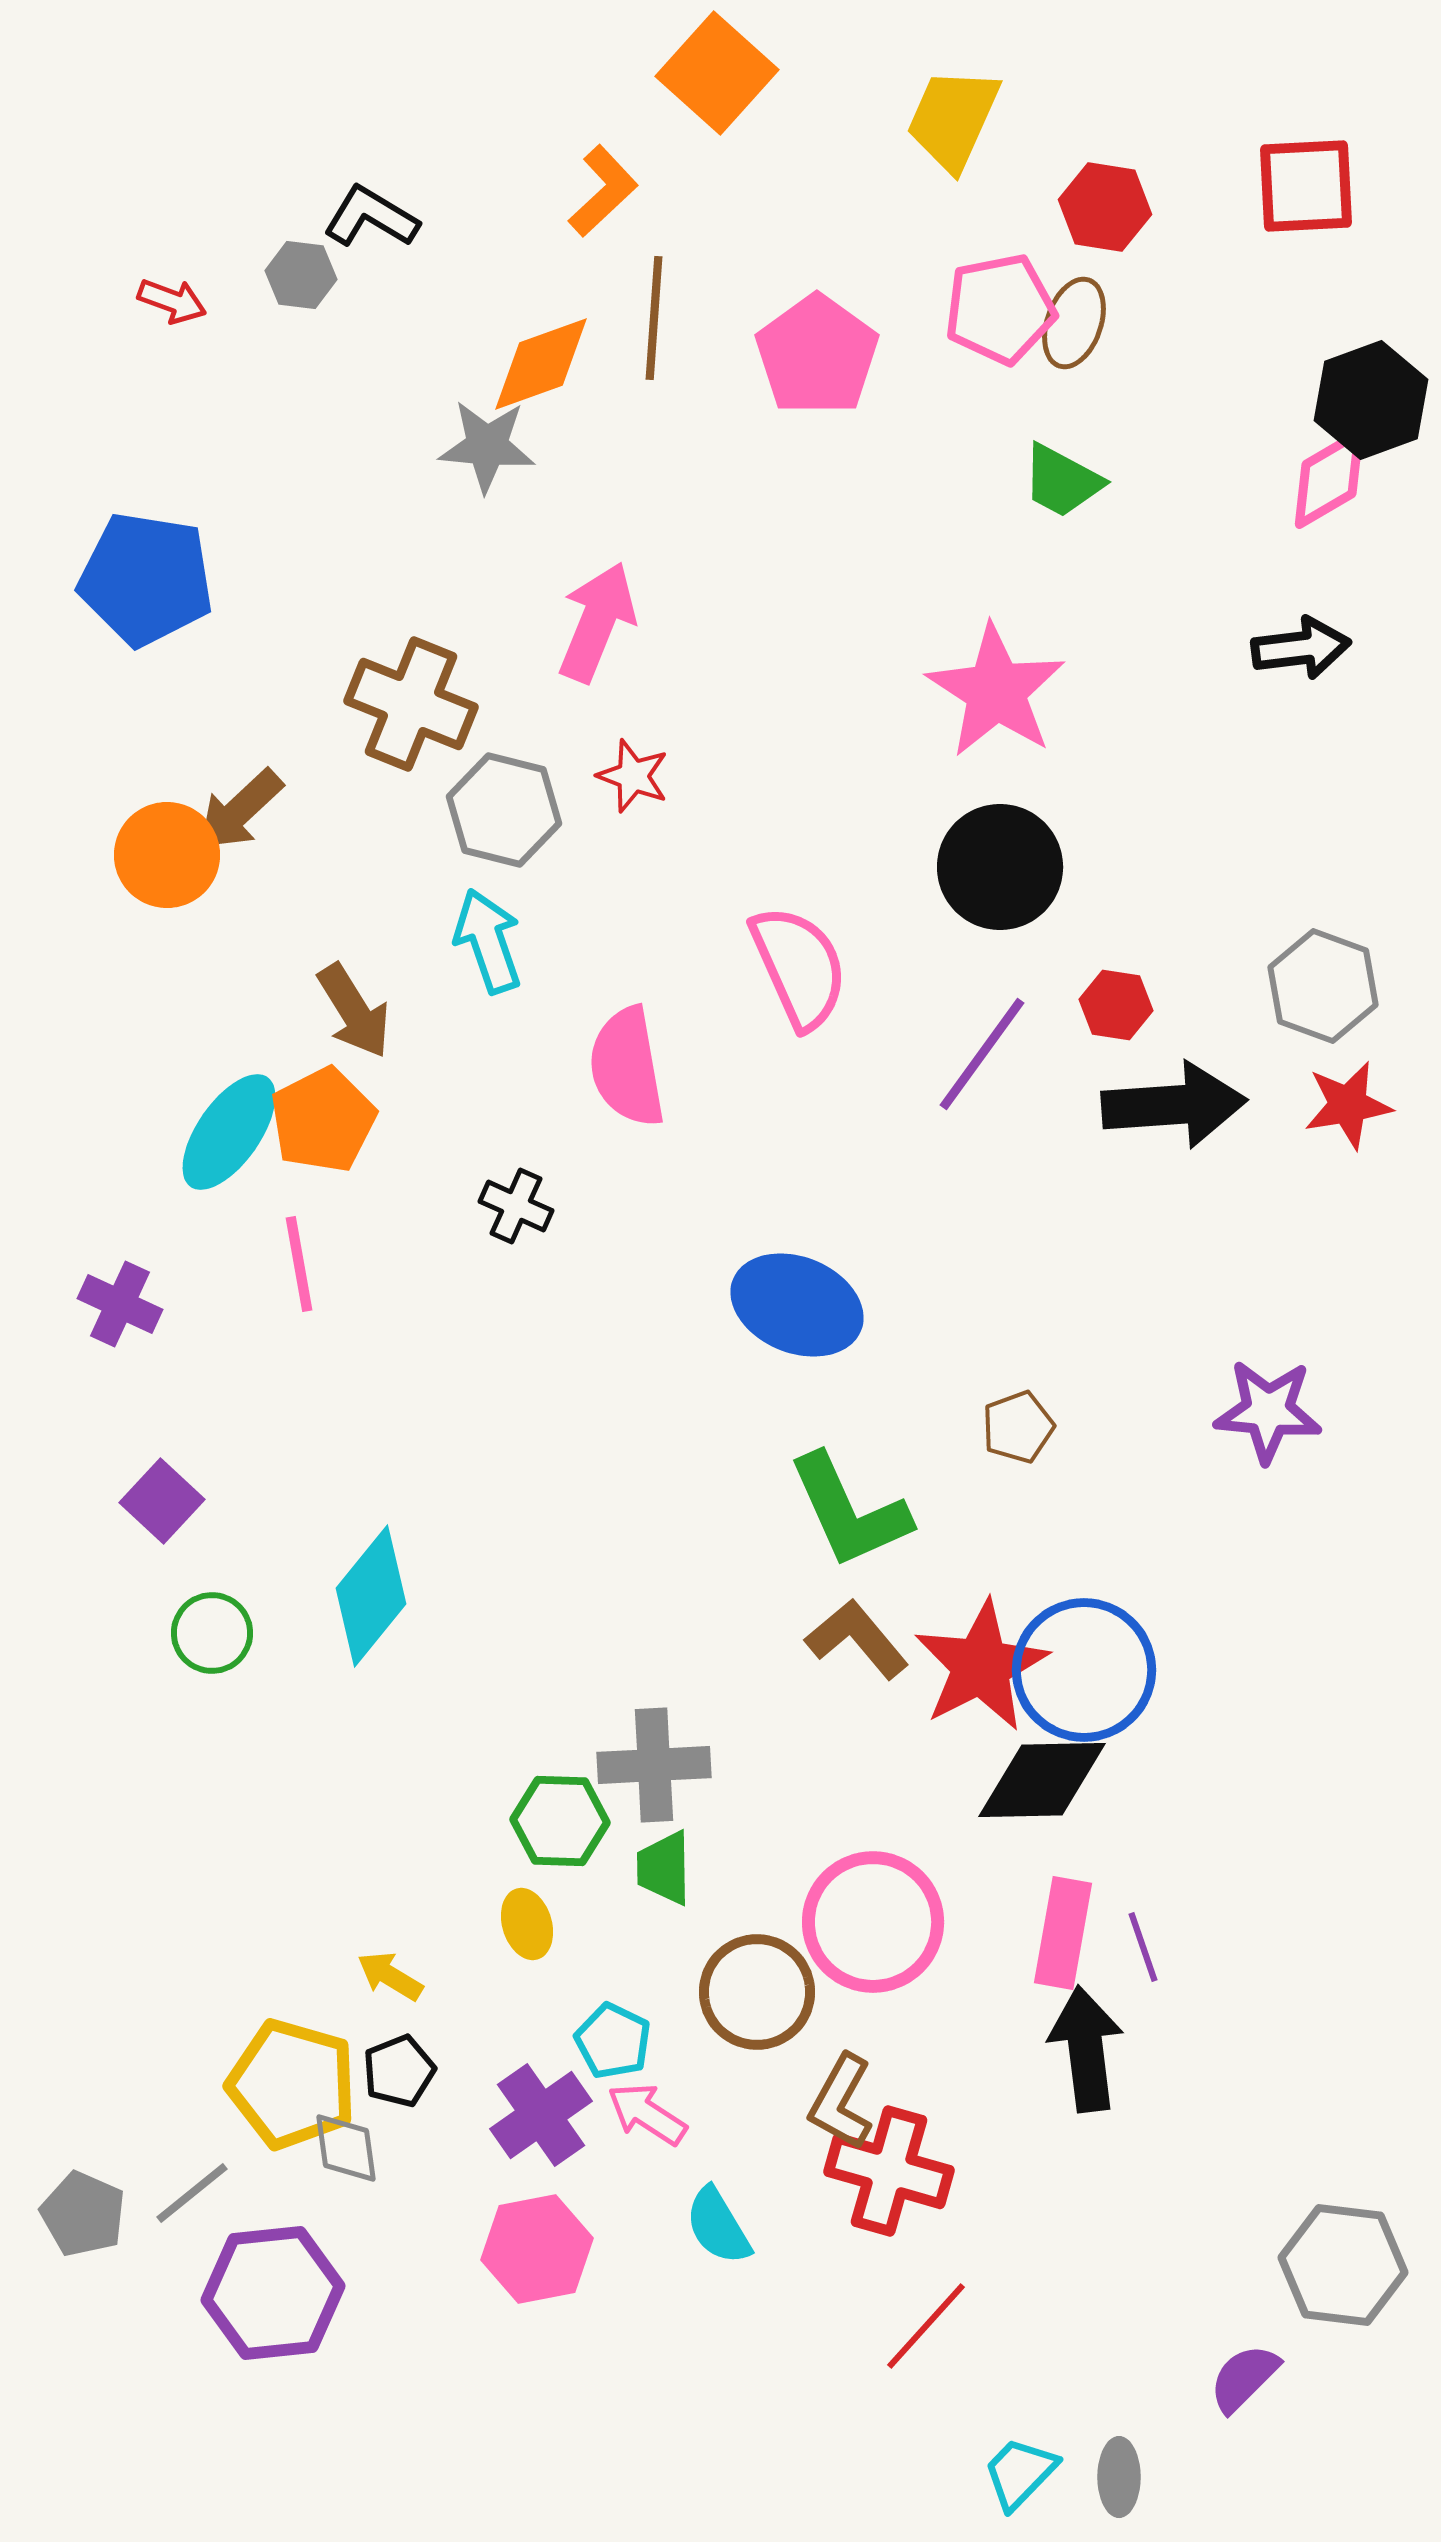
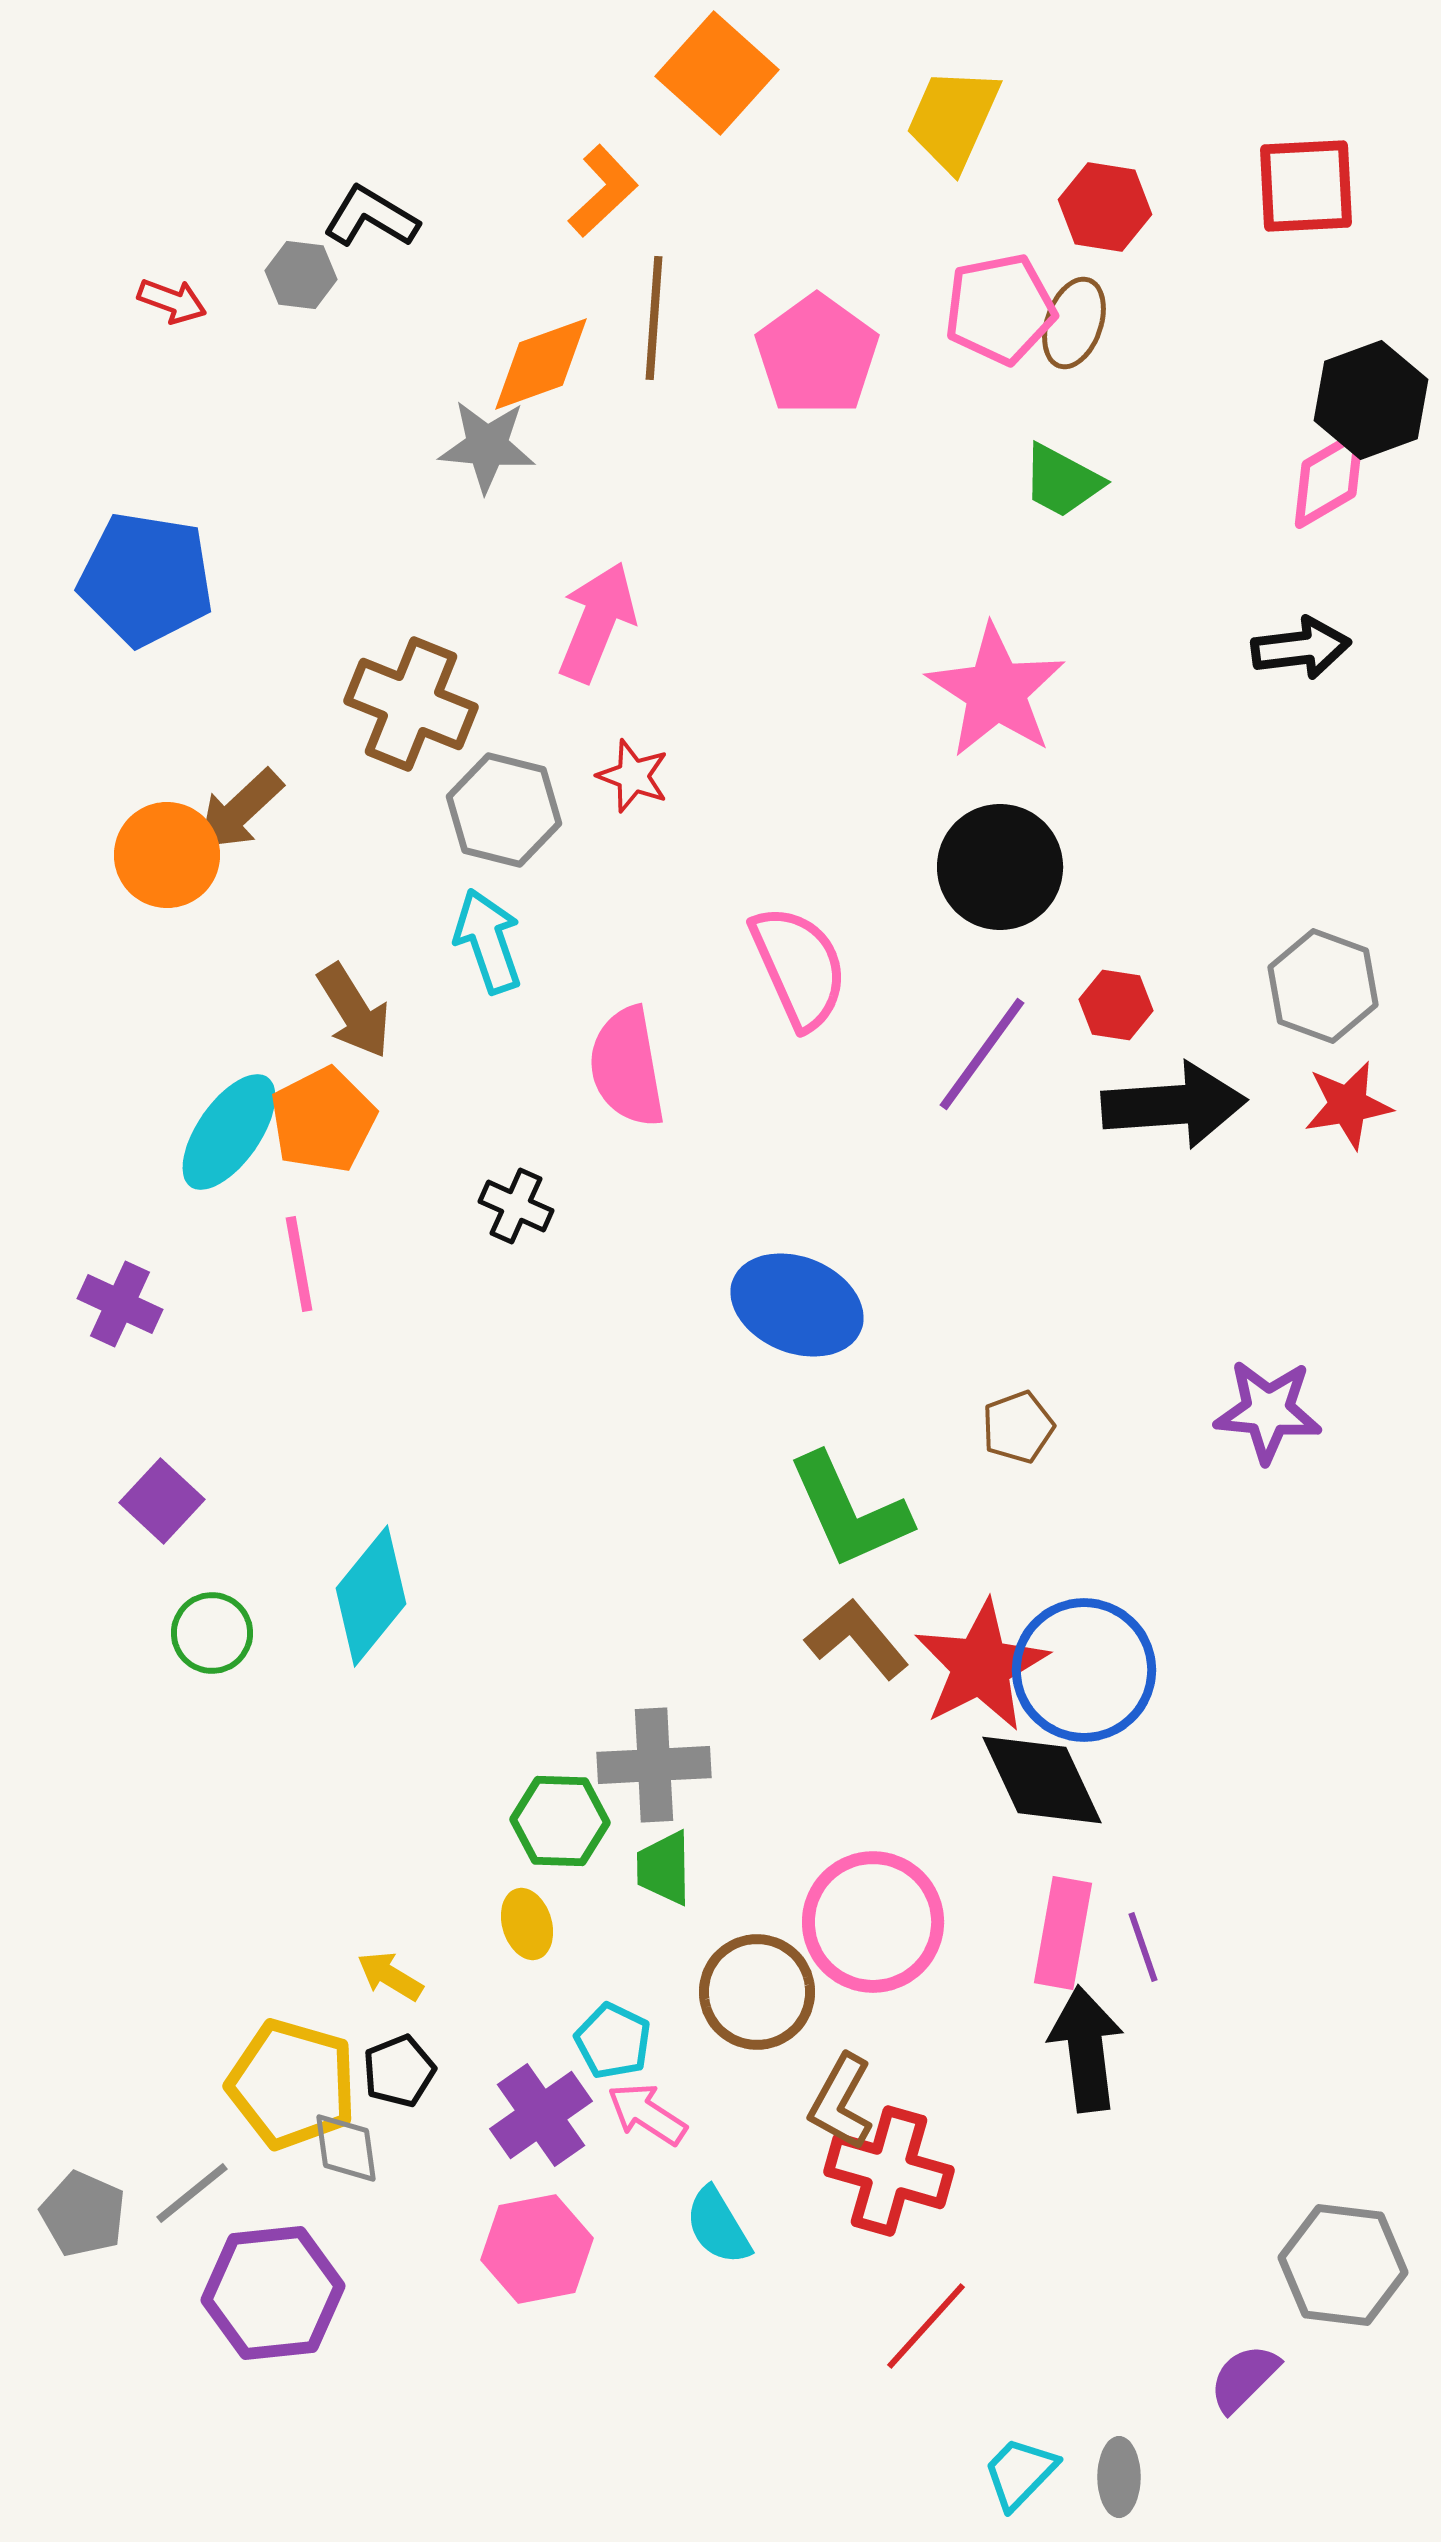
black diamond at (1042, 1780): rotated 66 degrees clockwise
